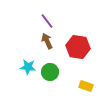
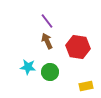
yellow rectangle: rotated 32 degrees counterclockwise
